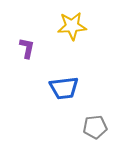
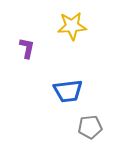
blue trapezoid: moved 4 px right, 3 px down
gray pentagon: moved 5 px left
